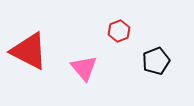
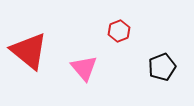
red triangle: rotated 12 degrees clockwise
black pentagon: moved 6 px right, 6 px down
